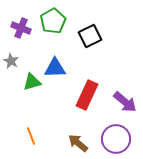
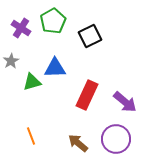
purple cross: rotated 12 degrees clockwise
gray star: rotated 14 degrees clockwise
